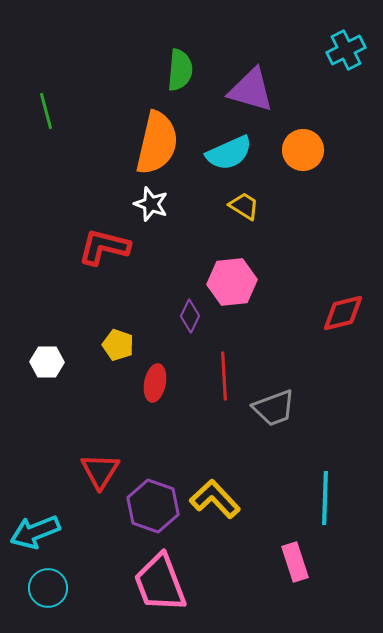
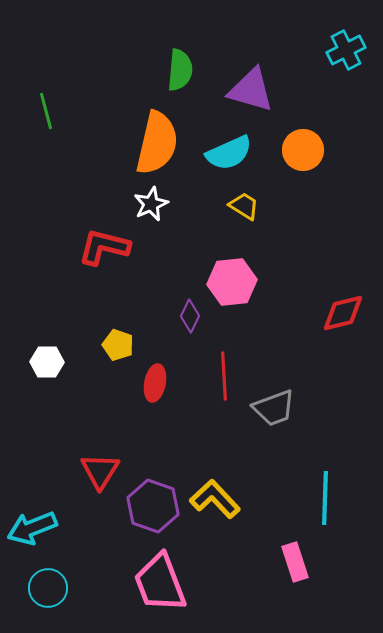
white star: rotated 28 degrees clockwise
cyan arrow: moved 3 px left, 4 px up
